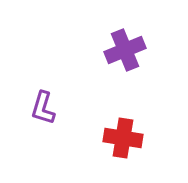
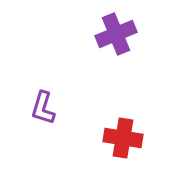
purple cross: moved 9 px left, 16 px up
